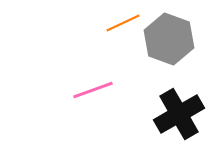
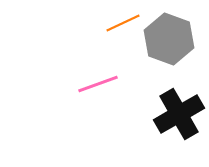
pink line: moved 5 px right, 6 px up
